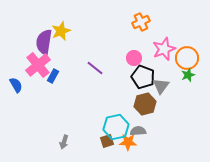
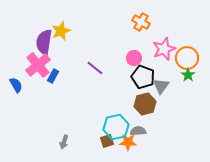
orange cross: rotated 36 degrees counterclockwise
green star: rotated 16 degrees counterclockwise
